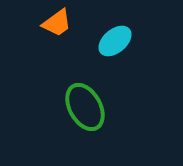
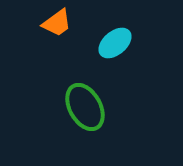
cyan ellipse: moved 2 px down
